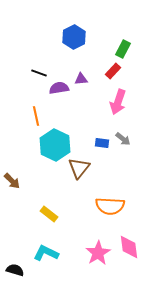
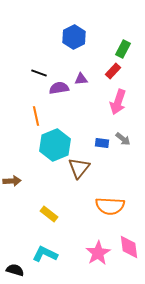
cyan hexagon: rotated 12 degrees clockwise
brown arrow: rotated 48 degrees counterclockwise
cyan L-shape: moved 1 px left, 1 px down
